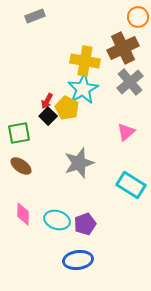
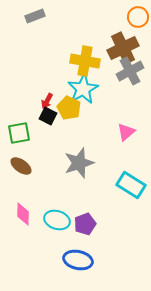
gray cross: moved 11 px up; rotated 12 degrees clockwise
yellow pentagon: moved 2 px right
black square: rotated 18 degrees counterclockwise
blue ellipse: rotated 20 degrees clockwise
